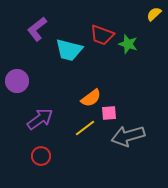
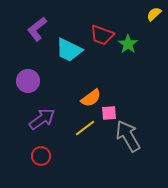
green star: rotated 18 degrees clockwise
cyan trapezoid: rotated 12 degrees clockwise
purple circle: moved 11 px right
purple arrow: moved 2 px right
gray arrow: rotated 76 degrees clockwise
